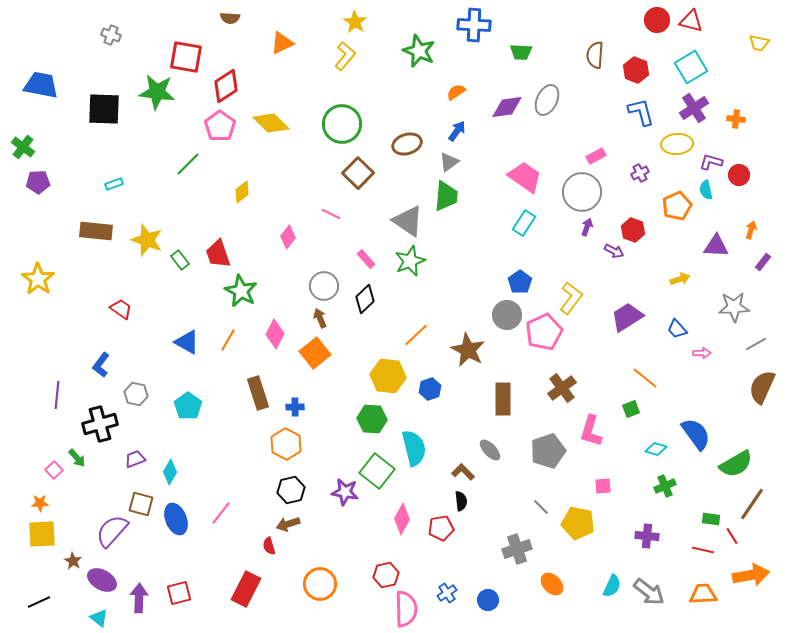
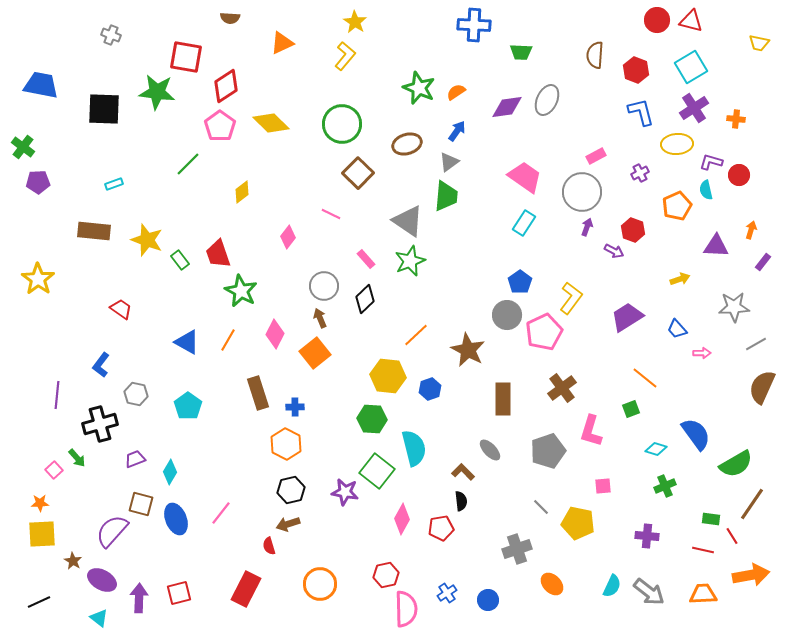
green star at (419, 51): moved 37 px down
brown rectangle at (96, 231): moved 2 px left
